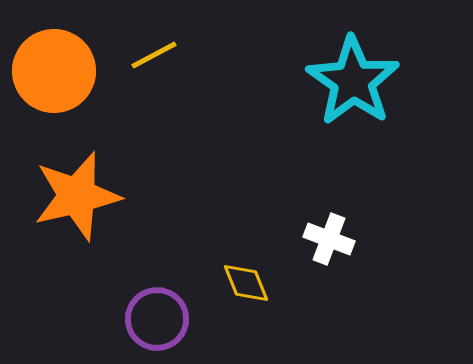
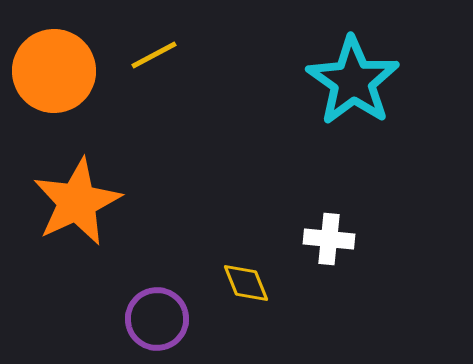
orange star: moved 6 px down; rotated 12 degrees counterclockwise
white cross: rotated 15 degrees counterclockwise
